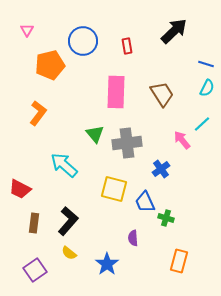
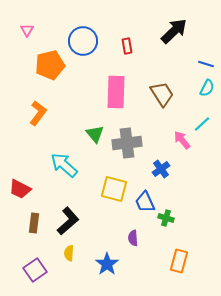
black L-shape: rotated 8 degrees clockwise
yellow semicircle: rotated 56 degrees clockwise
